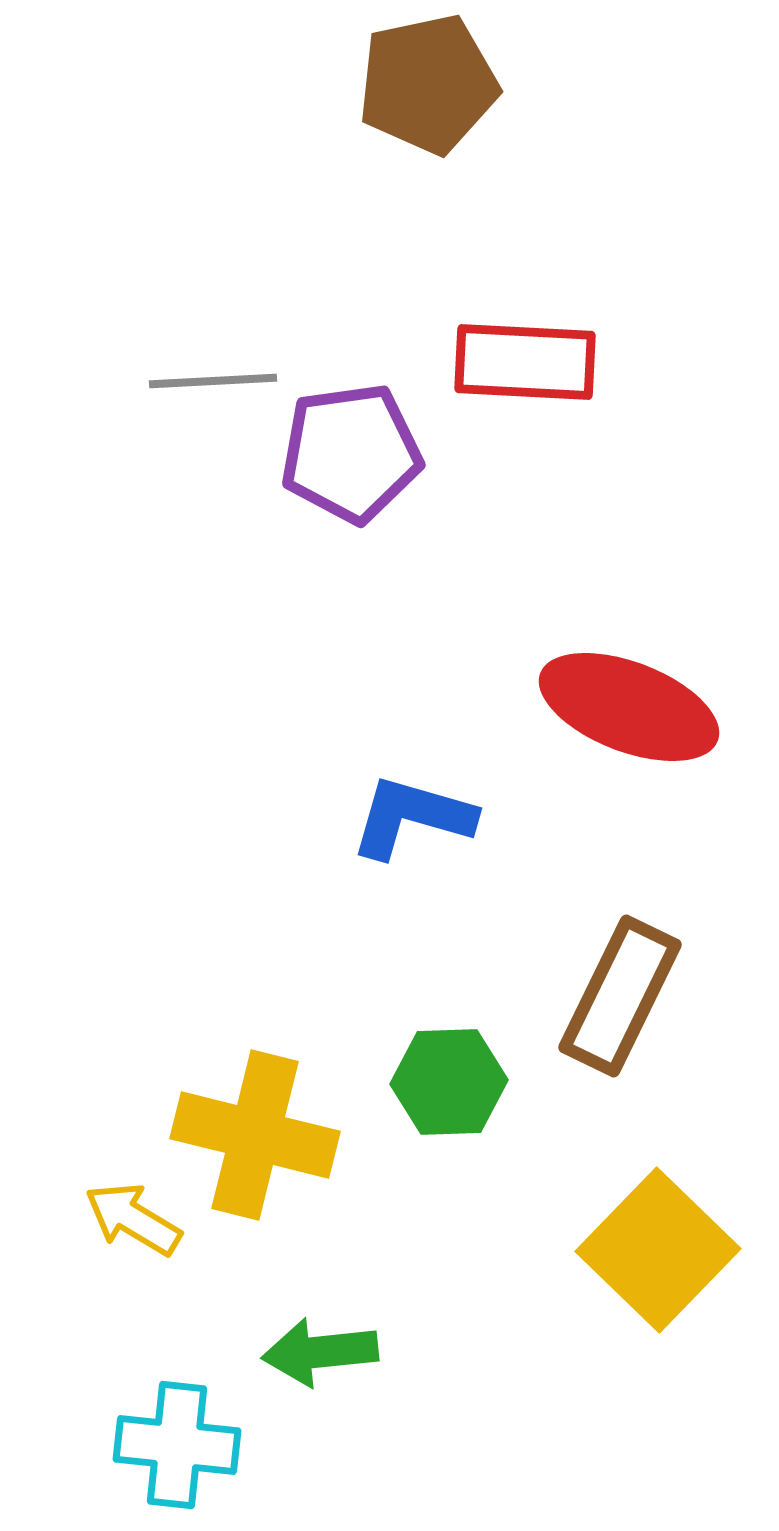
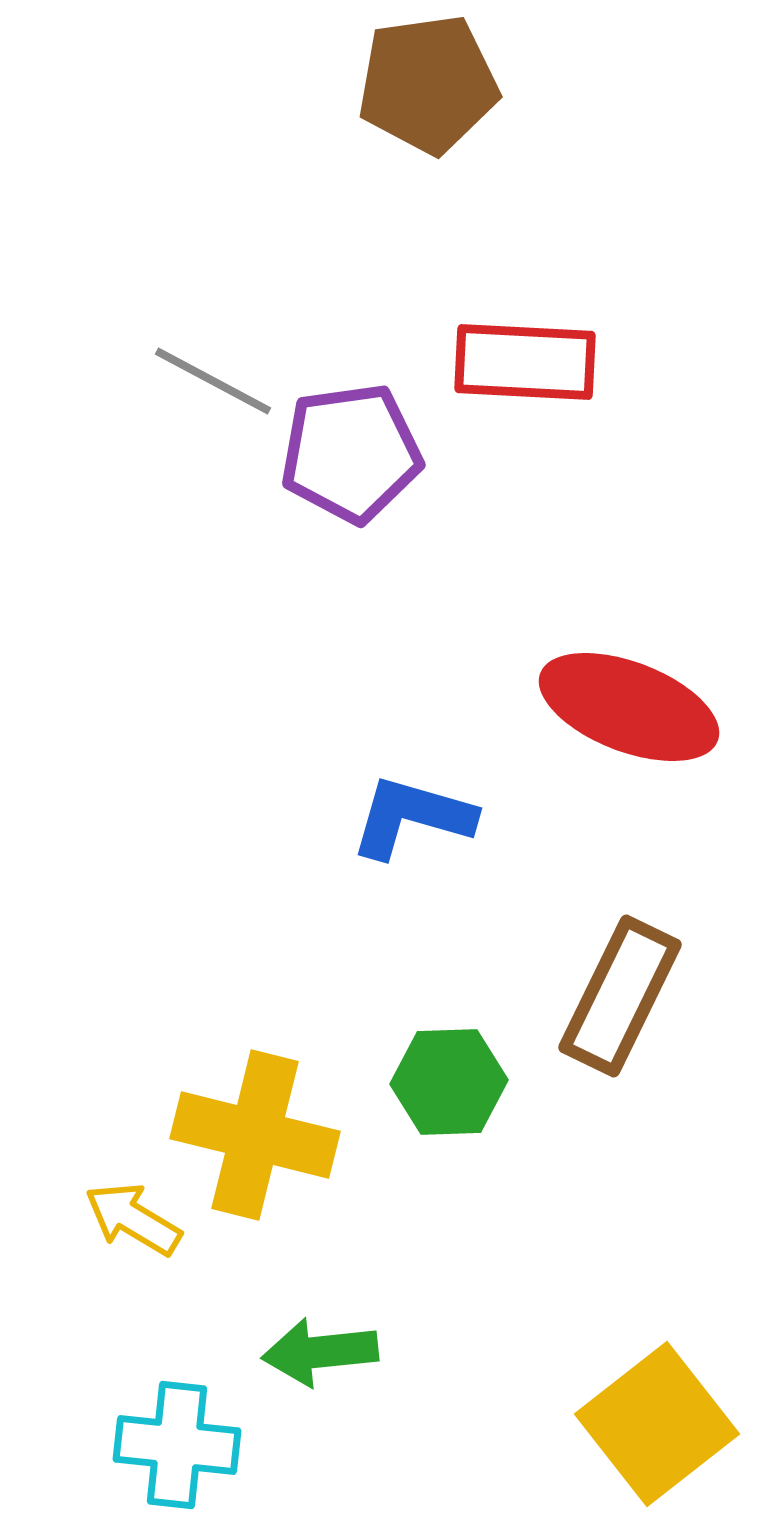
brown pentagon: rotated 4 degrees clockwise
gray line: rotated 31 degrees clockwise
yellow square: moved 1 px left, 174 px down; rotated 8 degrees clockwise
